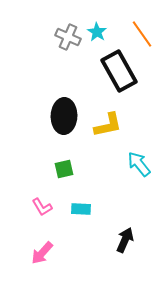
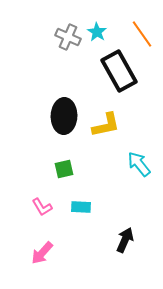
yellow L-shape: moved 2 px left
cyan rectangle: moved 2 px up
